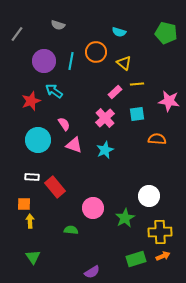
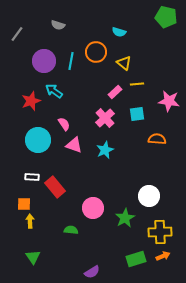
green pentagon: moved 16 px up
